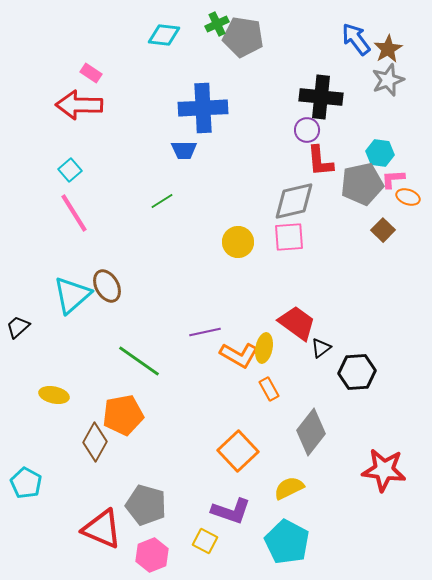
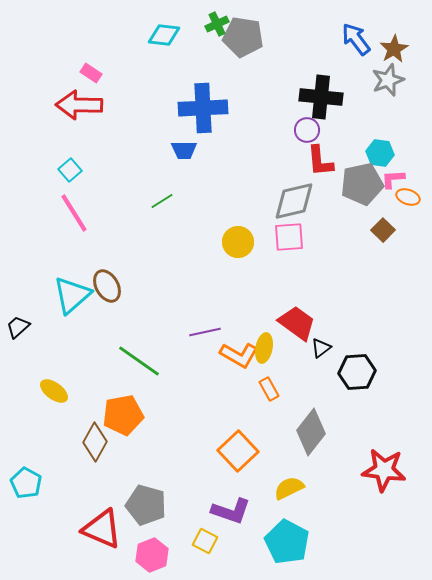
brown star at (388, 49): moved 6 px right
yellow ellipse at (54, 395): moved 4 px up; rotated 24 degrees clockwise
